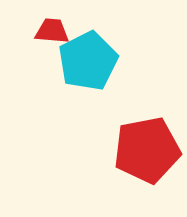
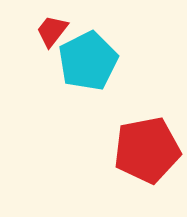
red trapezoid: rotated 57 degrees counterclockwise
